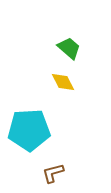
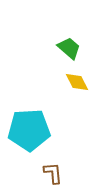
yellow diamond: moved 14 px right
brown L-shape: rotated 100 degrees clockwise
